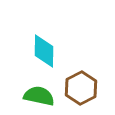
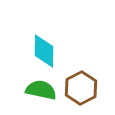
green semicircle: moved 2 px right, 6 px up
